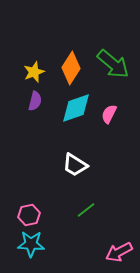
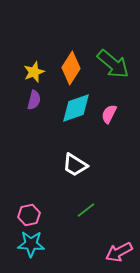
purple semicircle: moved 1 px left, 1 px up
